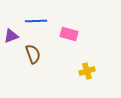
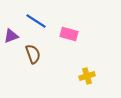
blue line: rotated 35 degrees clockwise
yellow cross: moved 5 px down
